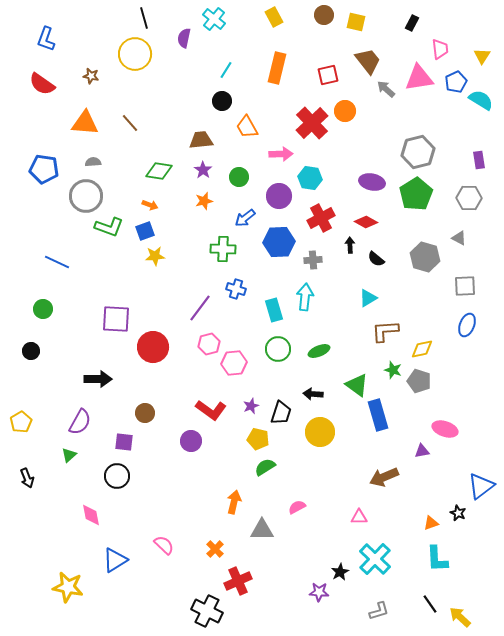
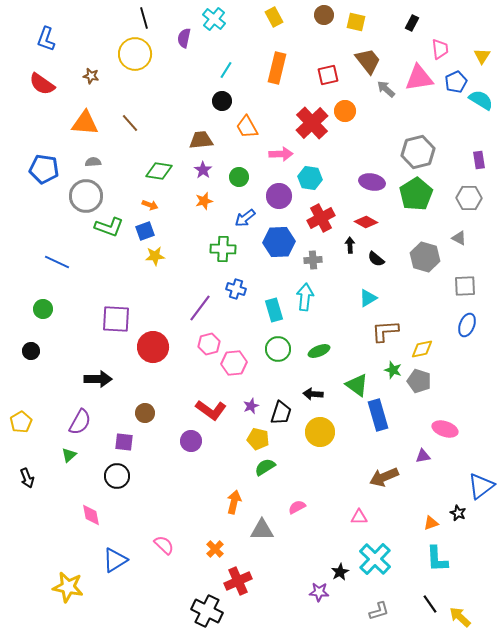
purple triangle at (422, 451): moved 1 px right, 5 px down
